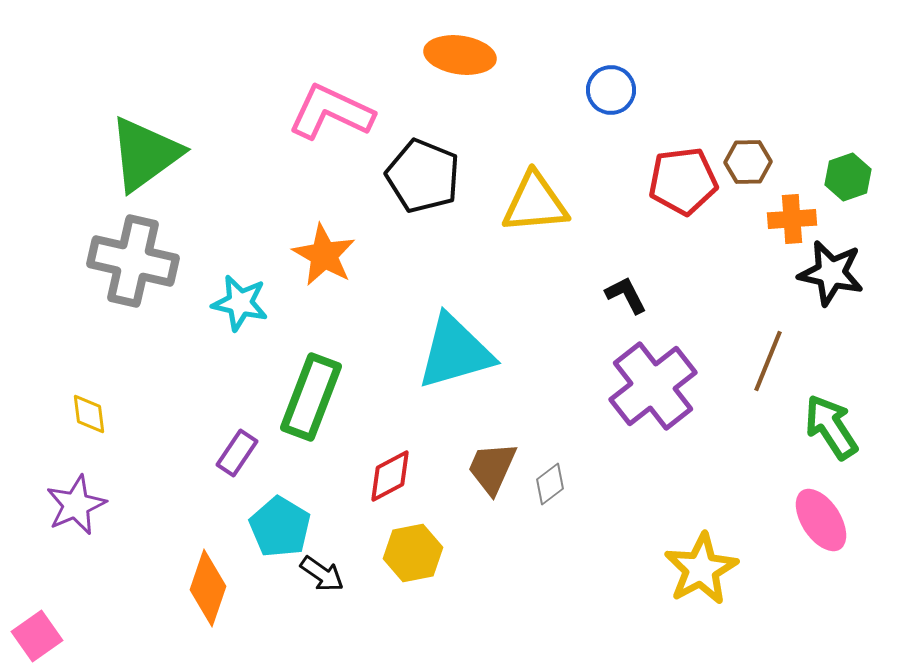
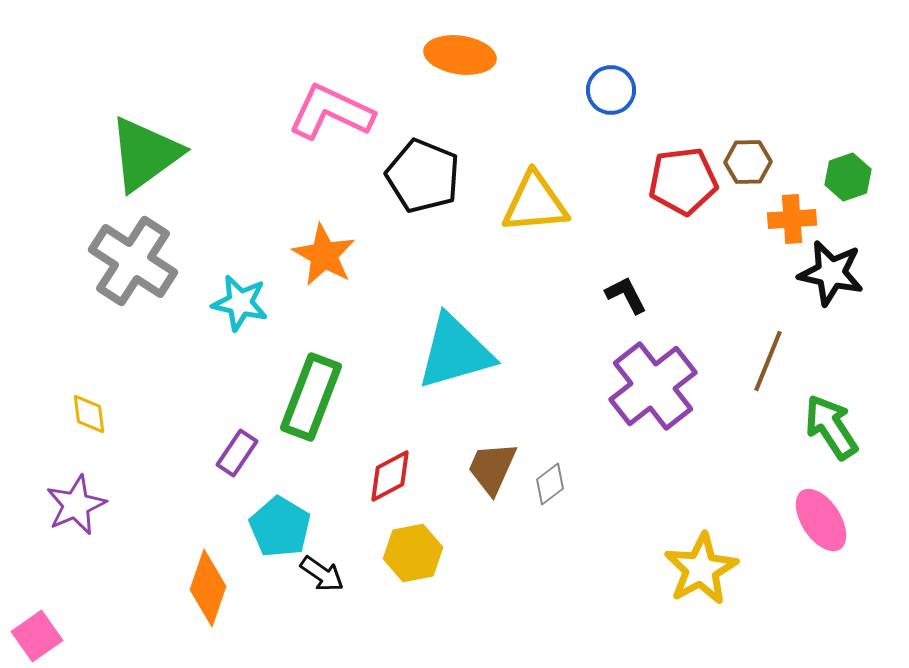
gray cross: rotated 20 degrees clockwise
